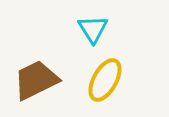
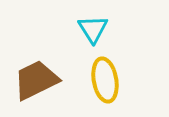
yellow ellipse: rotated 39 degrees counterclockwise
